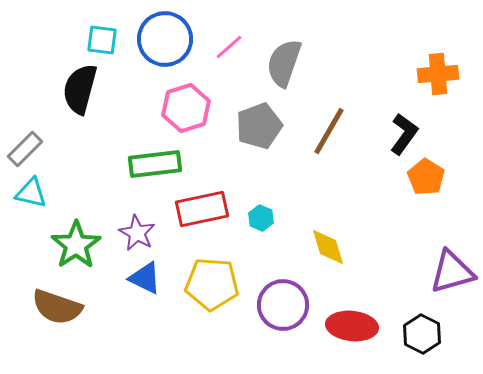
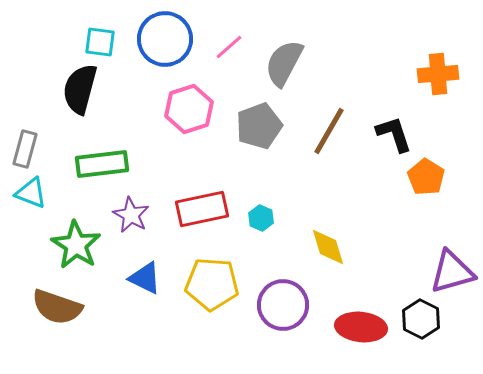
cyan square: moved 2 px left, 2 px down
gray semicircle: rotated 9 degrees clockwise
pink hexagon: moved 3 px right, 1 px down
black L-shape: moved 10 px left; rotated 54 degrees counterclockwise
gray rectangle: rotated 30 degrees counterclockwise
green rectangle: moved 53 px left
cyan triangle: rotated 8 degrees clockwise
purple star: moved 6 px left, 18 px up
green star: rotated 6 degrees counterclockwise
red ellipse: moved 9 px right, 1 px down
black hexagon: moved 1 px left, 15 px up
